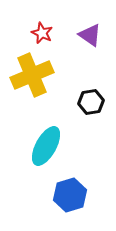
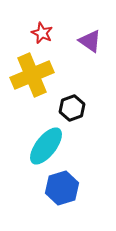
purple triangle: moved 6 px down
black hexagon: moved 19 px left, 6 px down; rotated 10 degrees counterclockwise
cyan ellipse: rotated 9 degrees clockwise
blue hexagon: moved 8 px left, 7 px up
